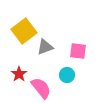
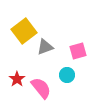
pink square: rotated 24 degrees counterclockwise
red star: moved 2 px left, 5 px down
